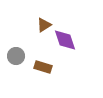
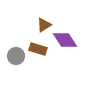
purple diamond: rotated 15 degrees counterclockwise
brown rectangle: moved 5 px left, 18 px up
